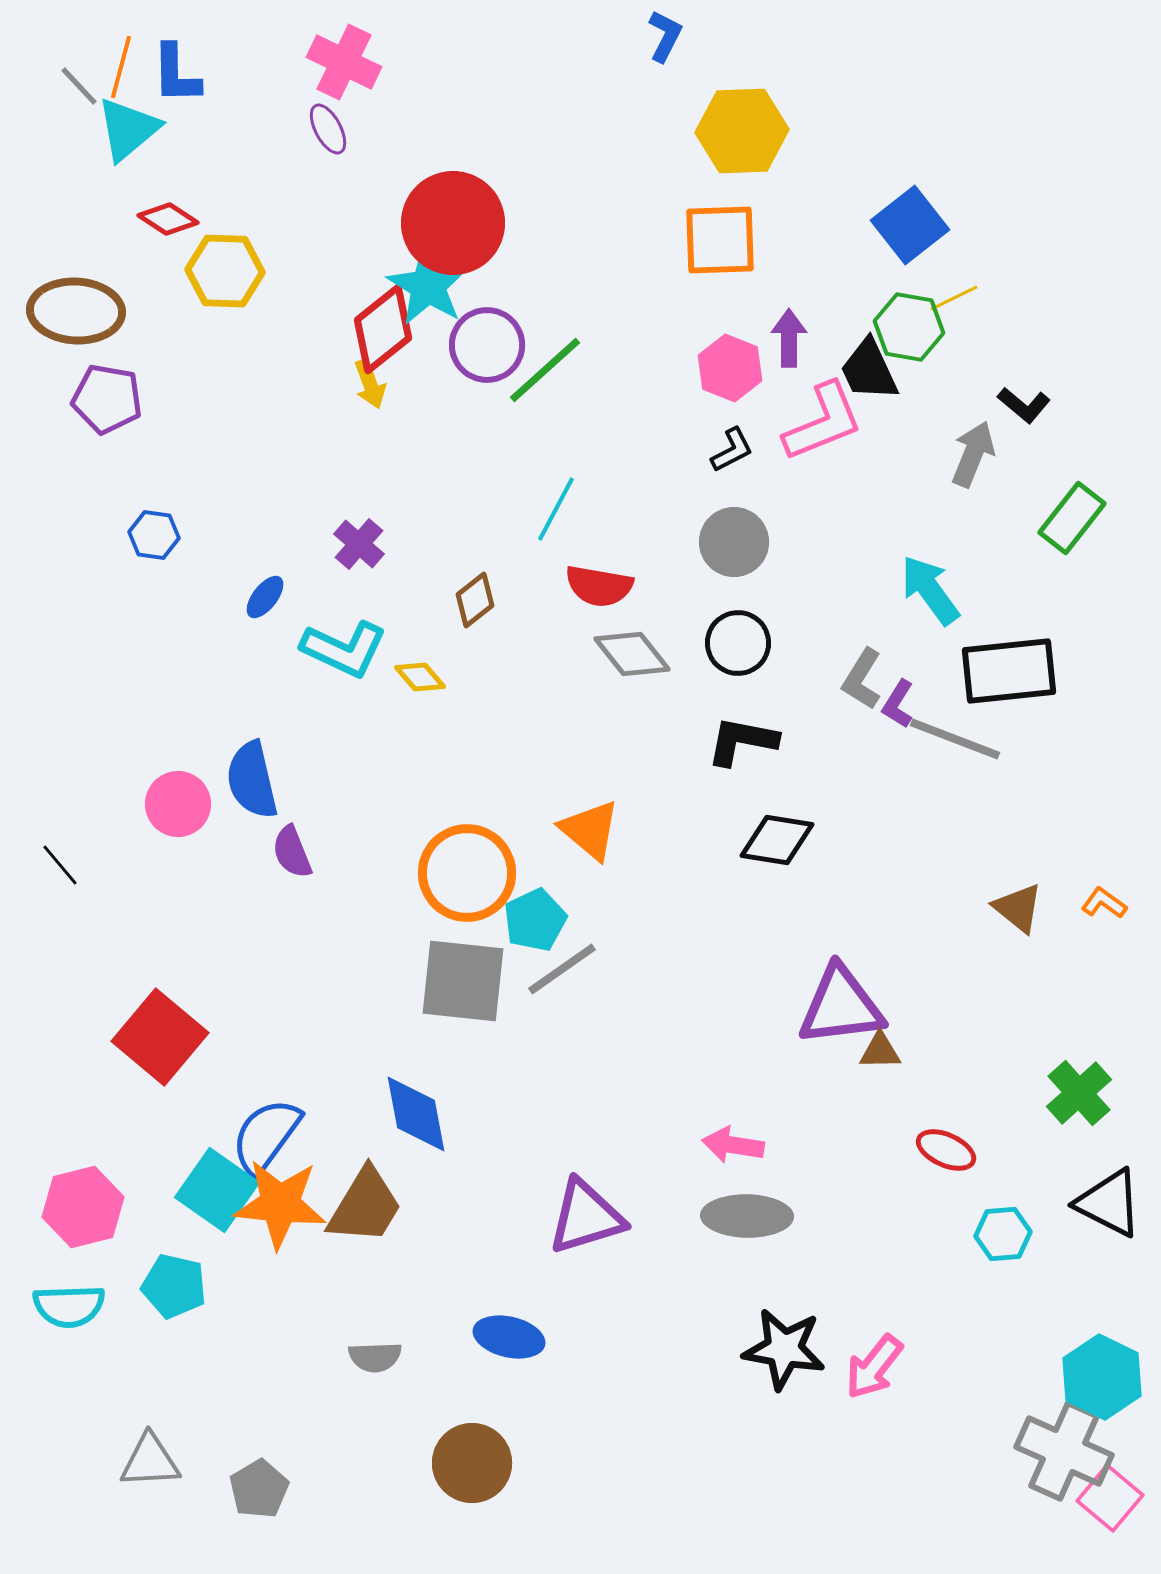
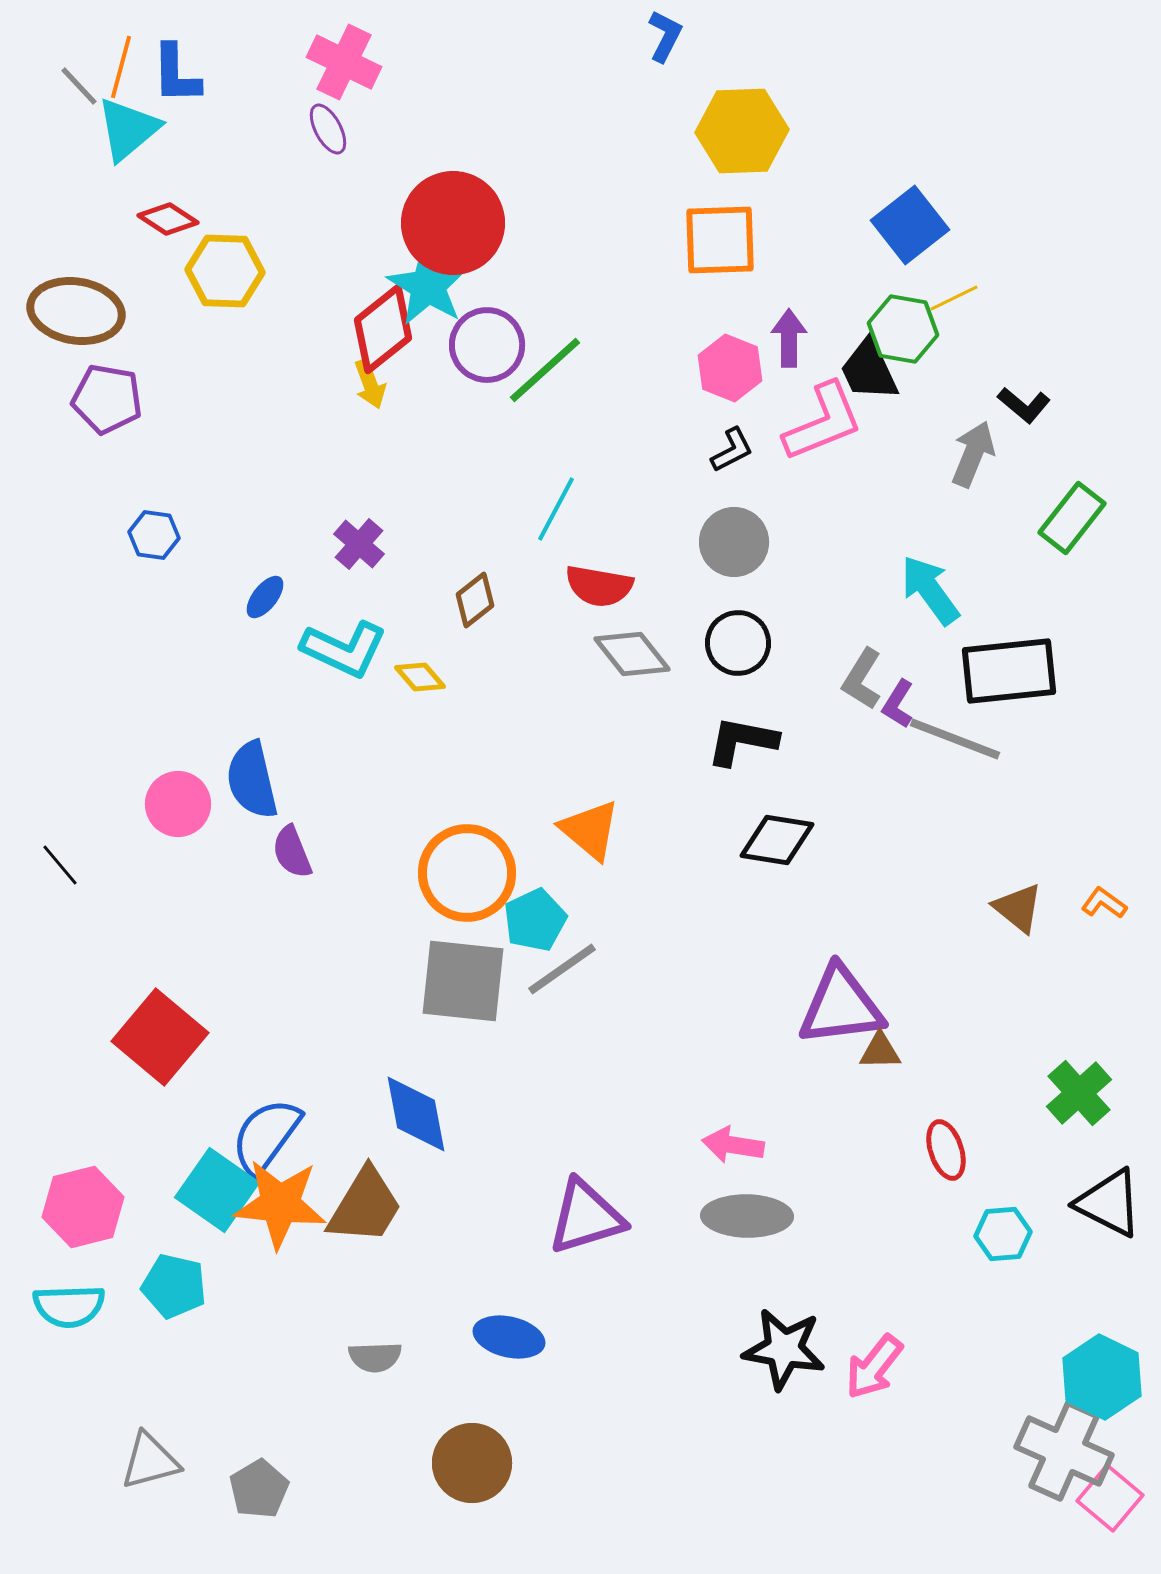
brown ellipse at (76, 311): rotated 6 degrees clockwise
green hexagon at (909, 327): moved 6 px left, 2 px down
red ellipse at (946, 1150): rotated 48 degrees clockwise
gray triangle at (150, 1461): rotated 12 degrees counterclockwise
